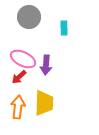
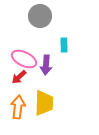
gray circle: moved 11 px right, 1 px up
cyan rectangle: moved 17 px down
pink ellipse: moved 1 px right
